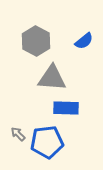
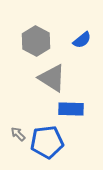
blue semicircle: moved 2 px left, 1 px up
gray triangle: rotated 28 degrees clockwise
blue rectangle: moved 5 px right, 1 px down
